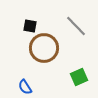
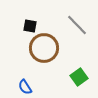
gray line: moved 1 px right, 1 px up
green square: rotated 12 degrees counterclockwise
